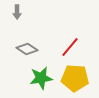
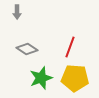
red line: rotated 20 degrees counterclockwise
green star: rotated 10 degrees counterclockwise
